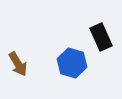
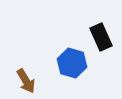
brown arrow: moved 8 px right, 17 px down
